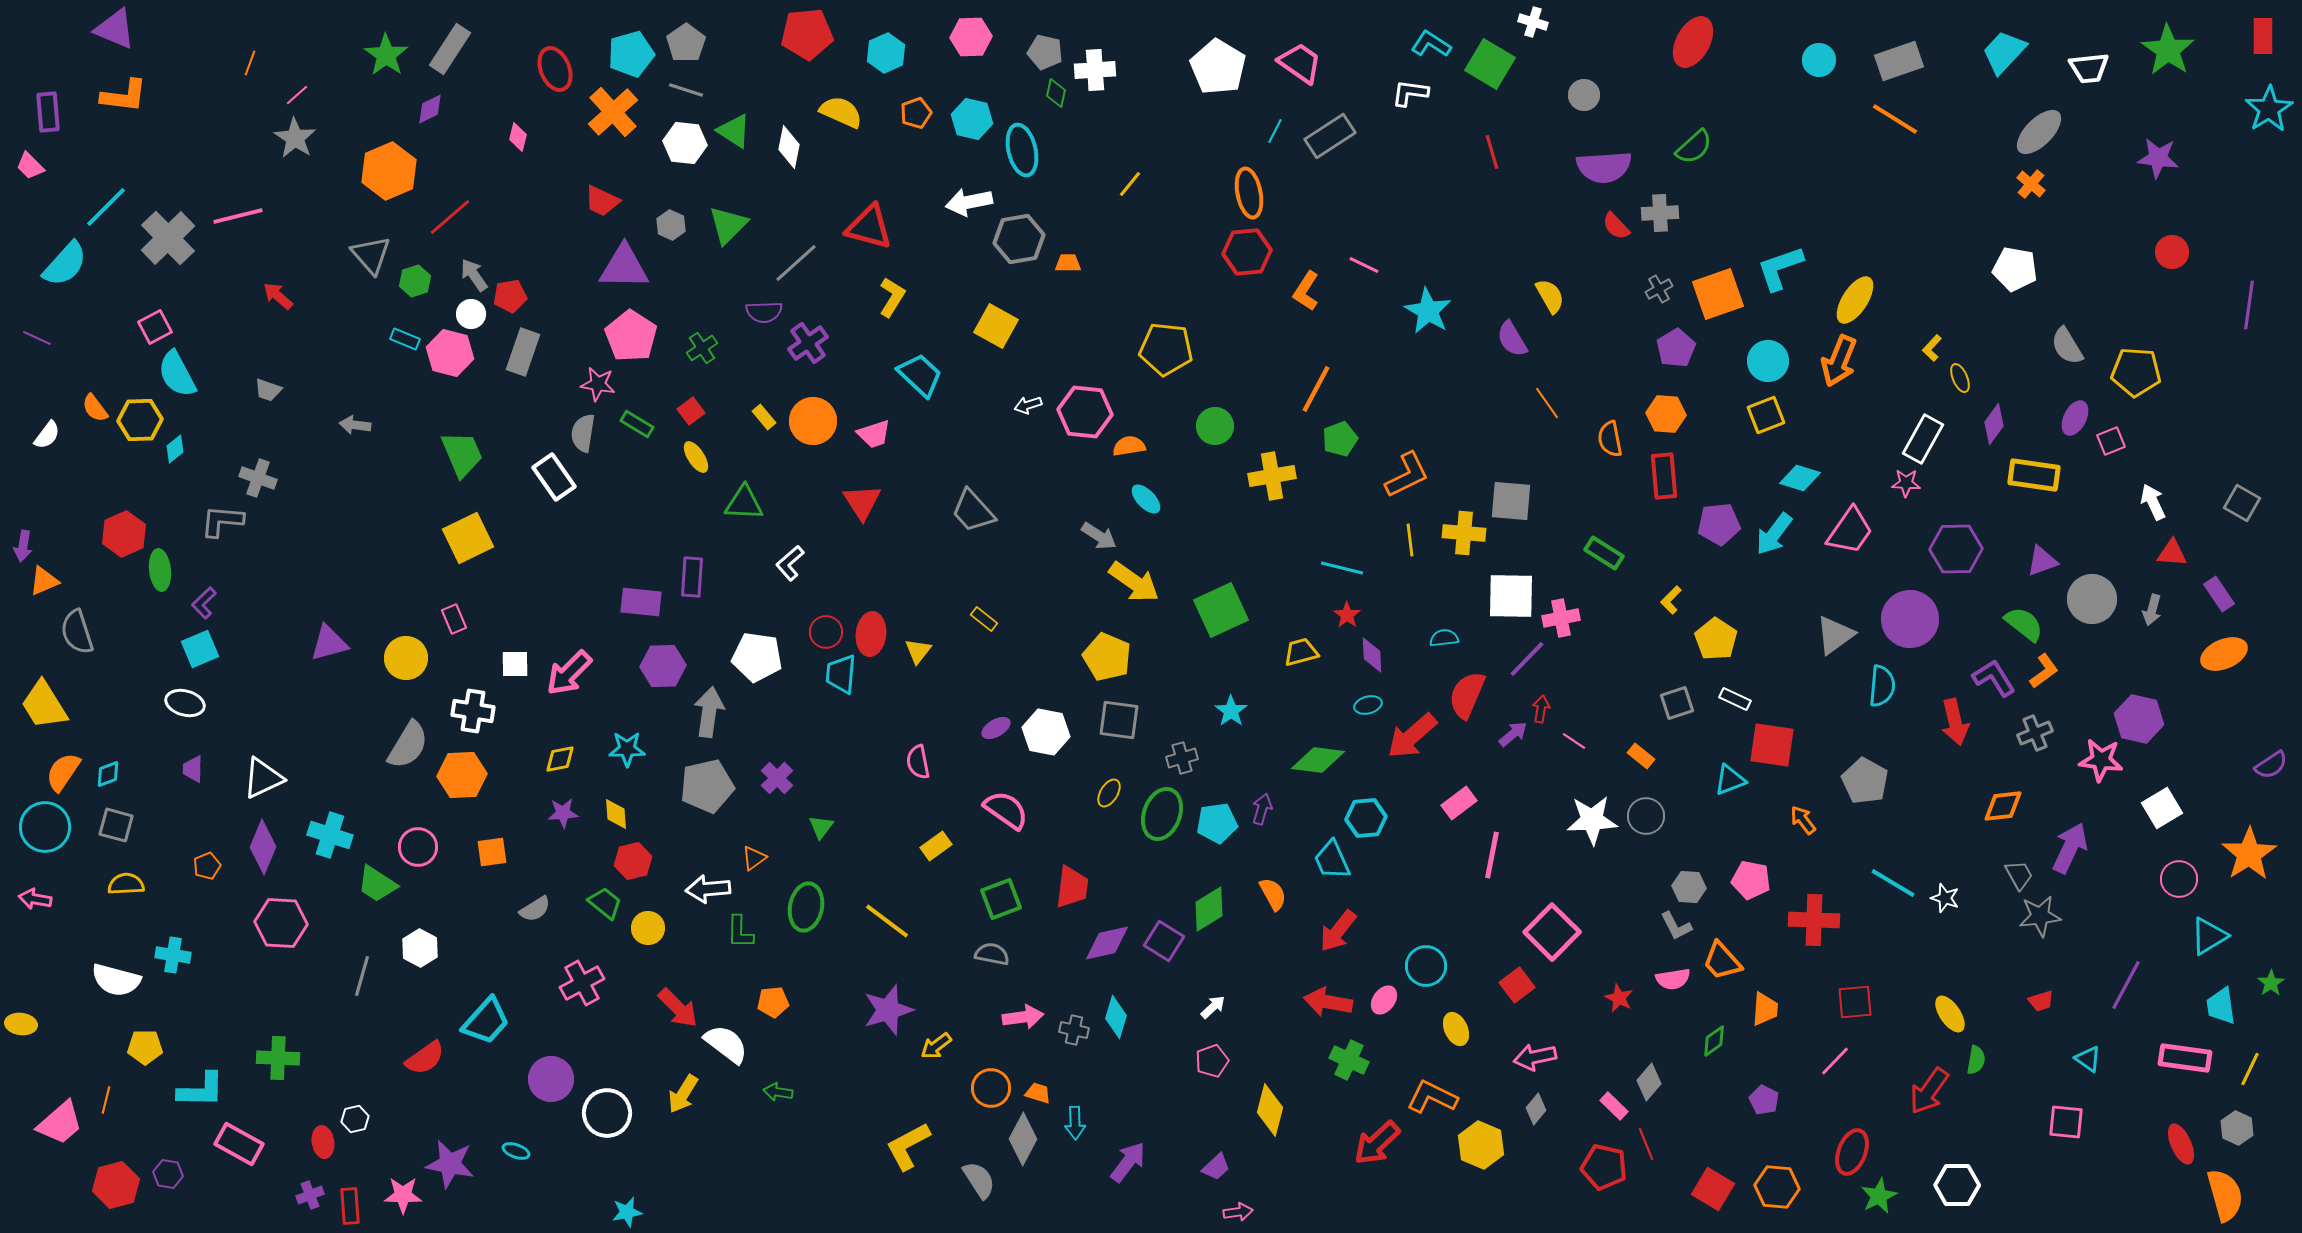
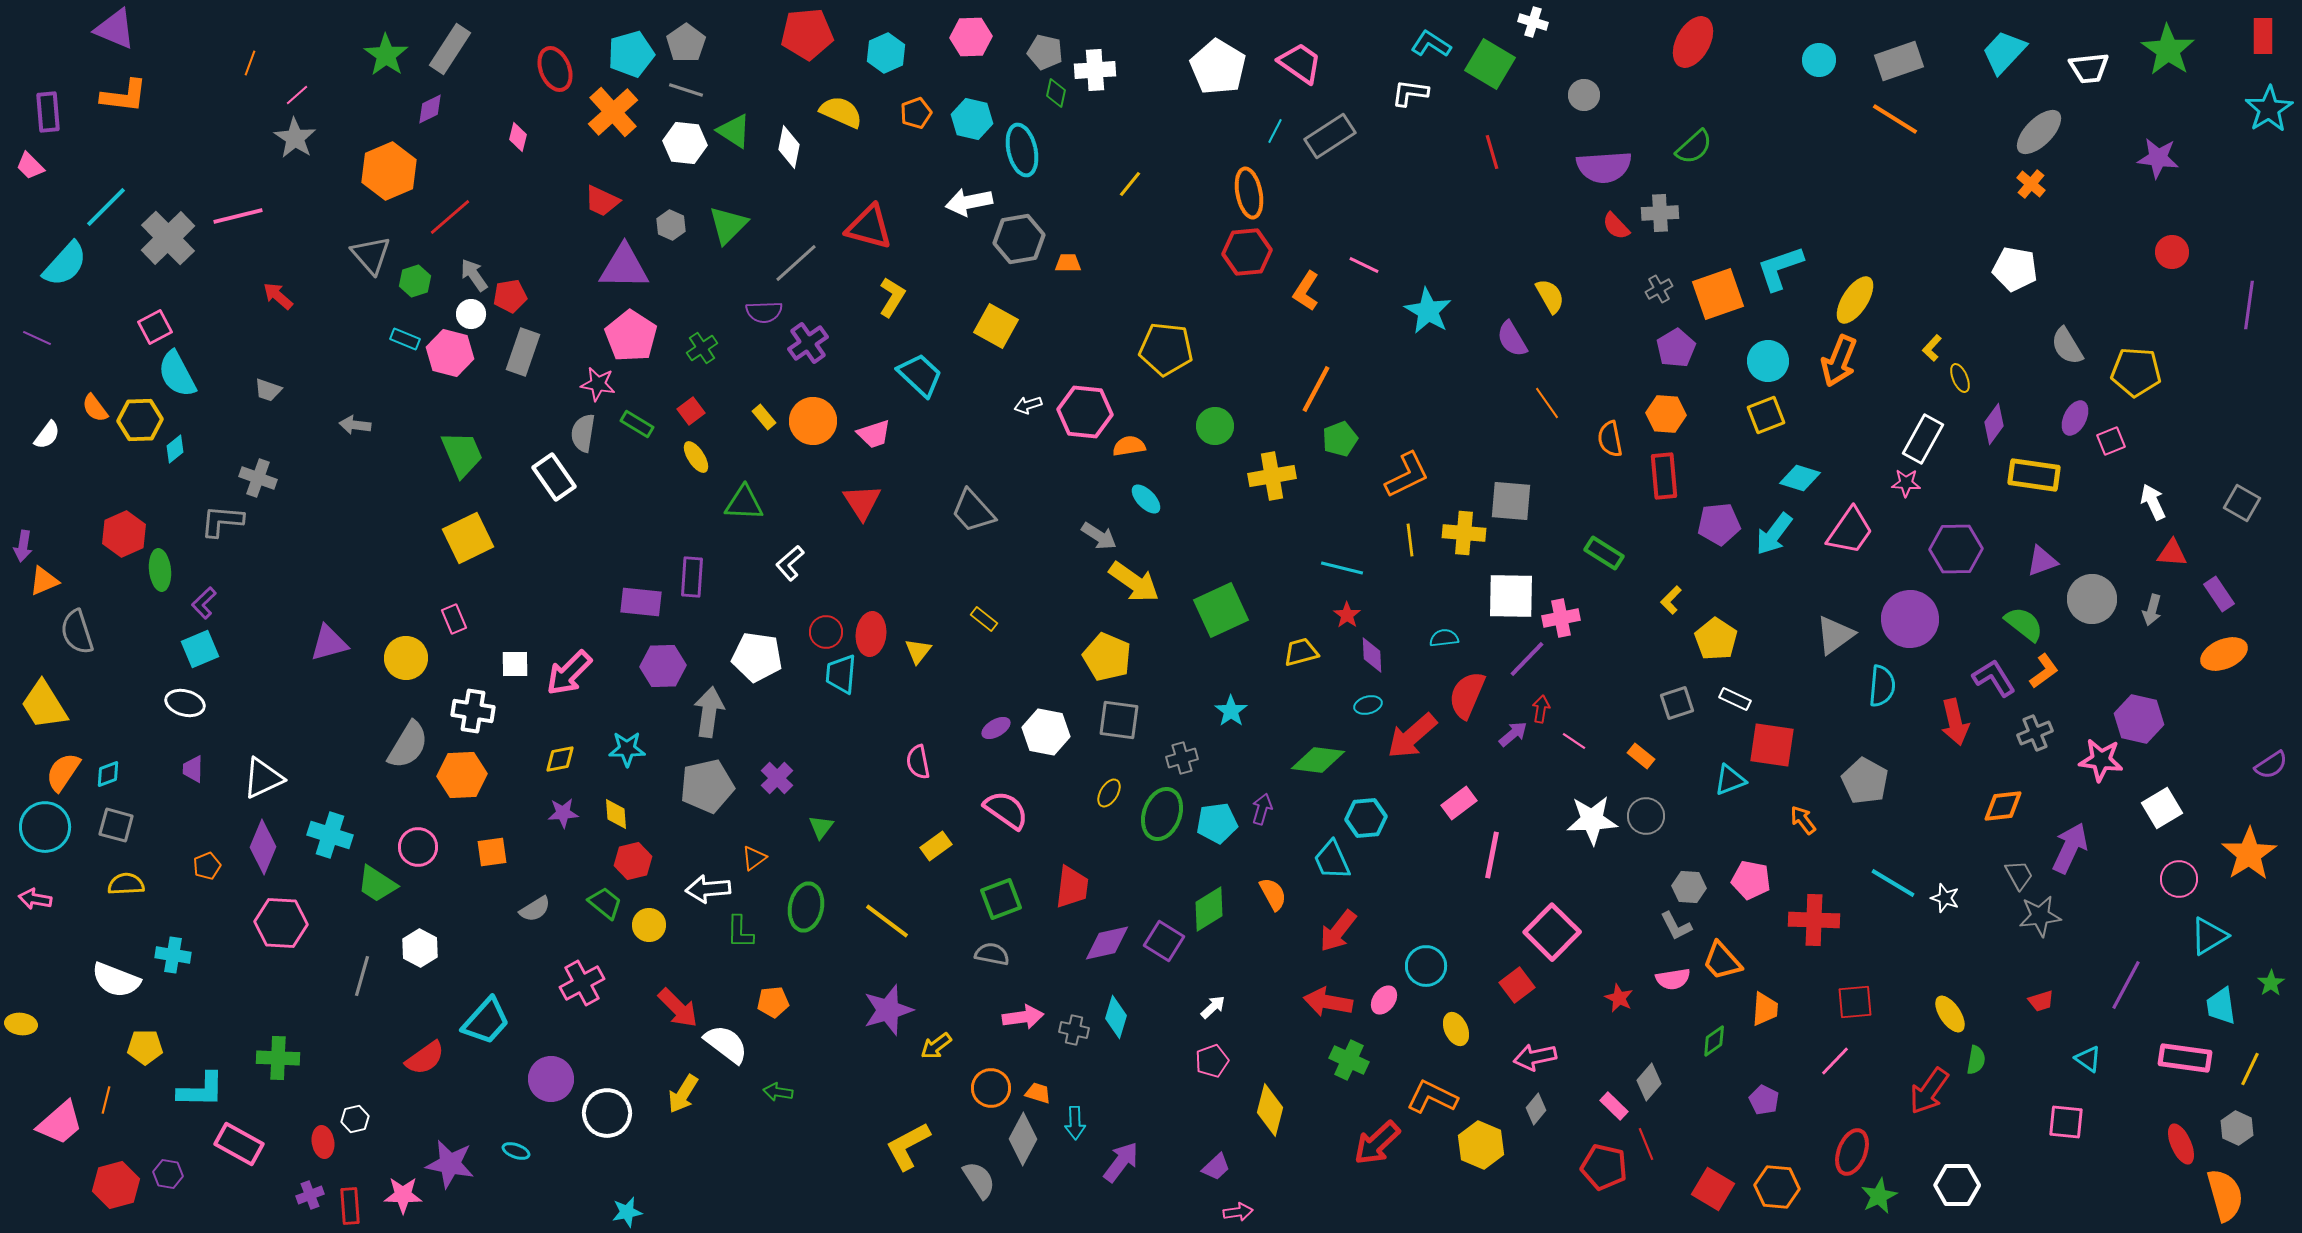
yellow circle at (648, 928): moved 1 px right, 3 px up
white semicircle at (116, 980): rotated 6 degrees clockwise
purple arrow at (1128, 1162): moved 7 px left
